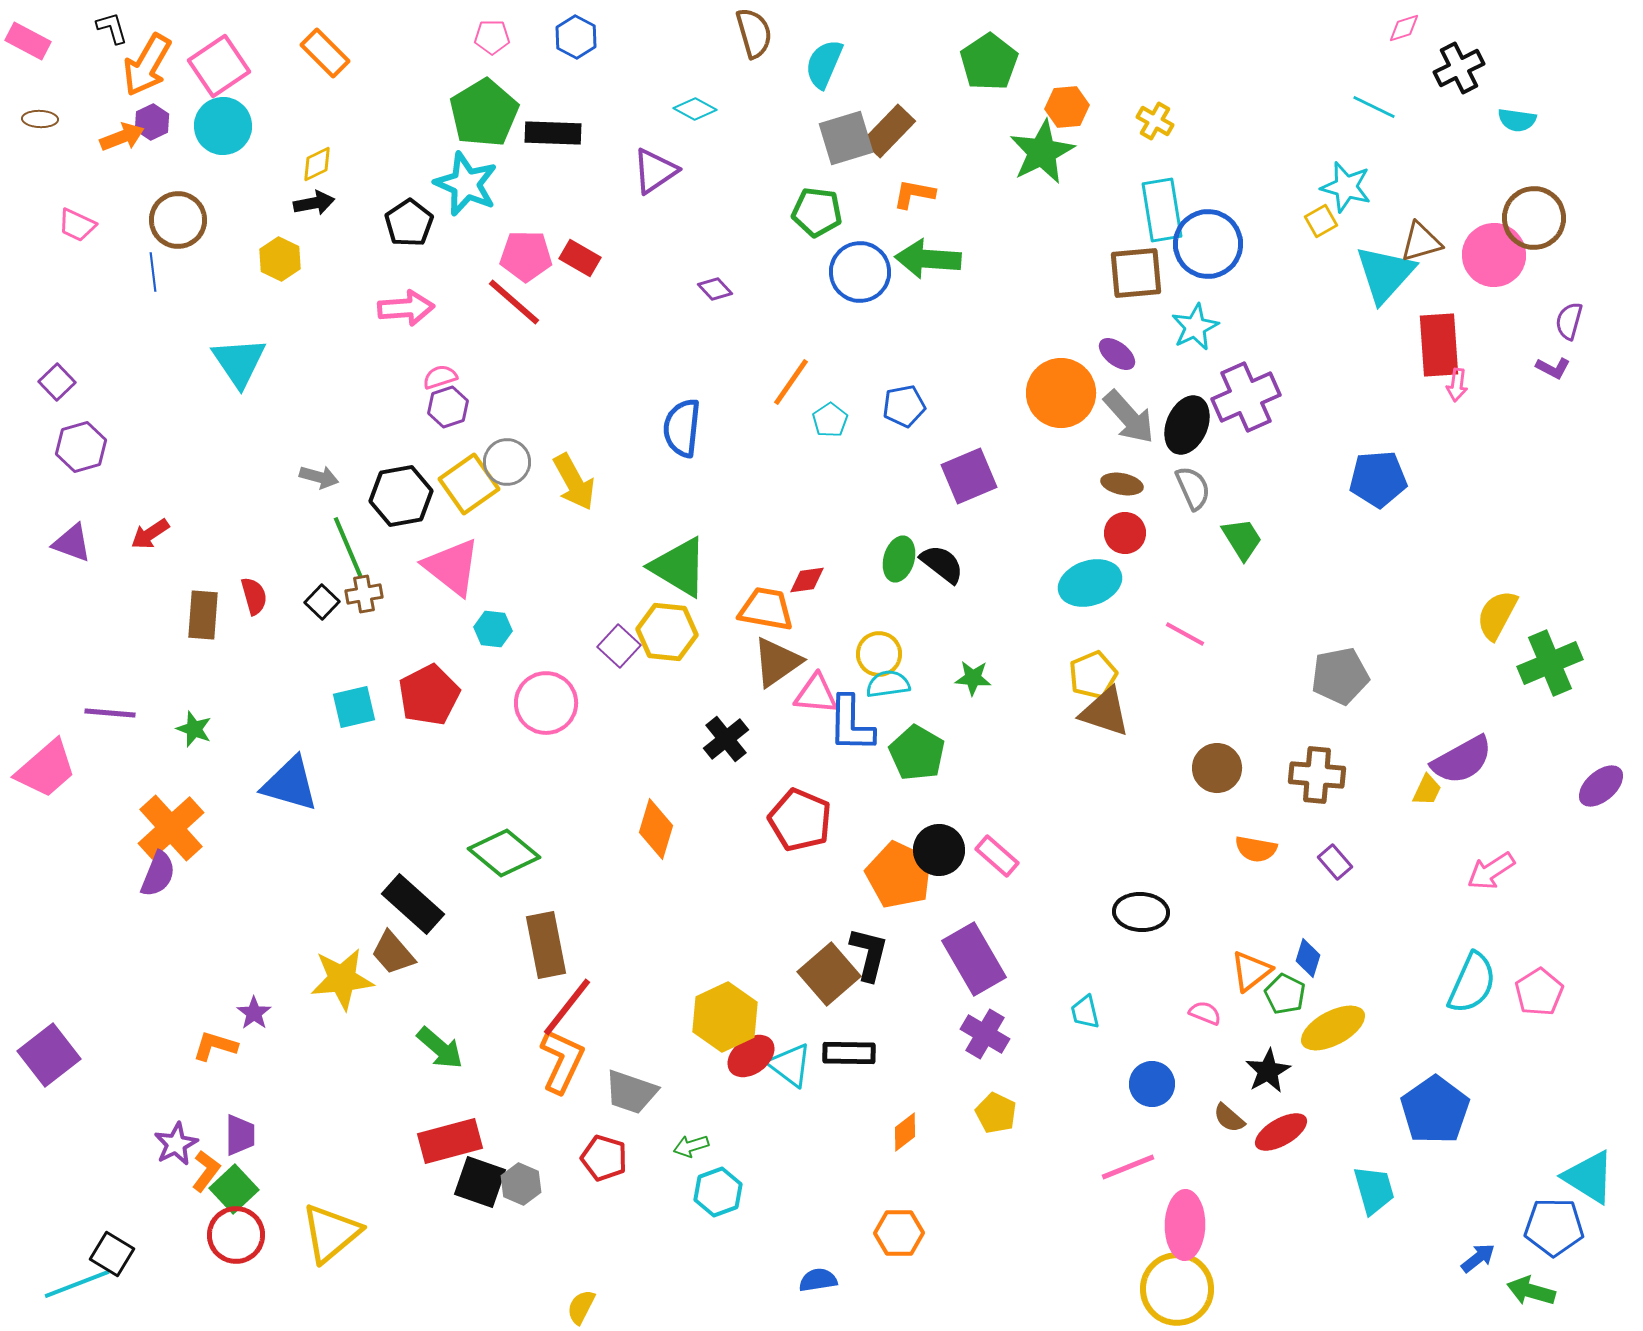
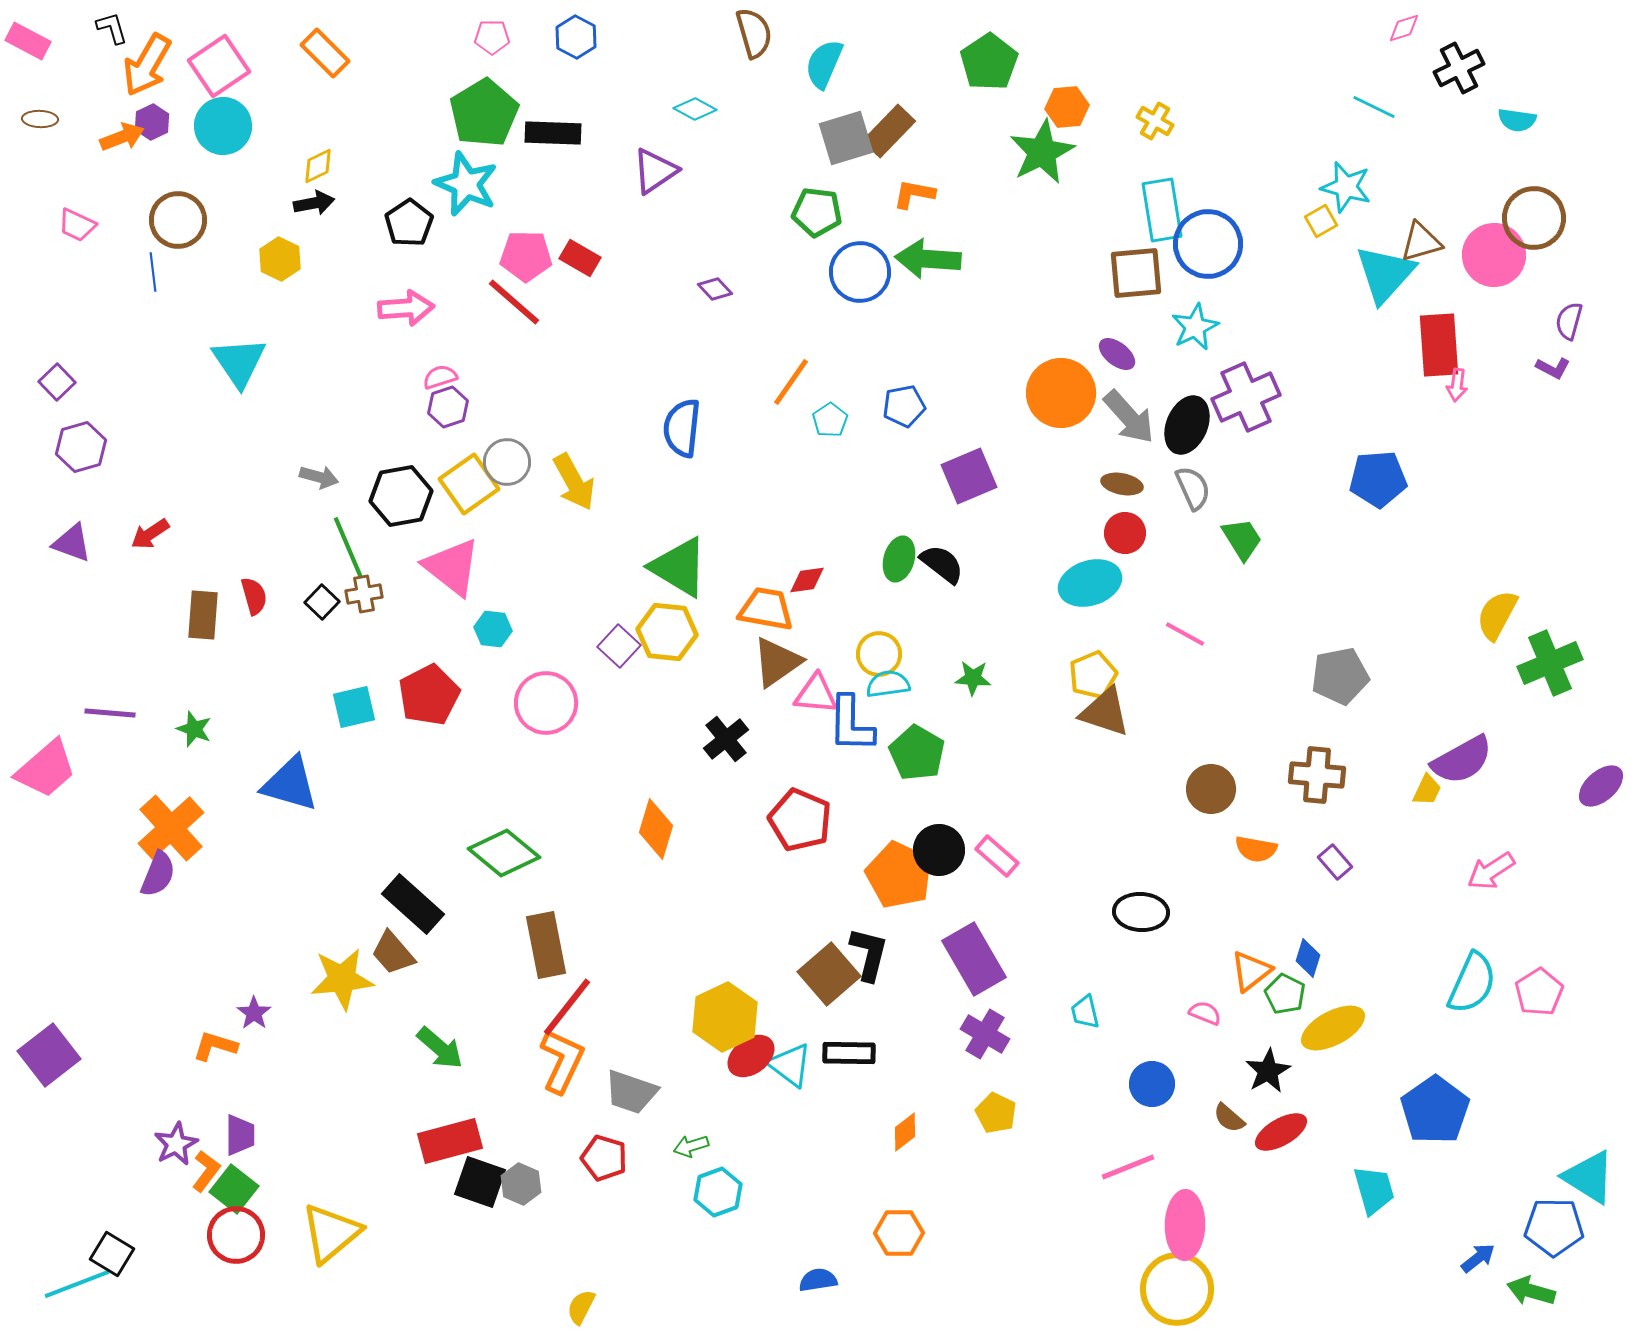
yellow diamond at (317, 164): moved 1 px right, 2 px down
brown circle at (1217, 768): moved 6 px left, 21 px down
green square at (234, 1189): rotated 9 degrees counterclockwise
